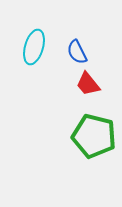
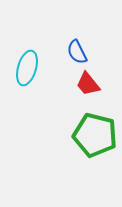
cyan ellipse: moved 7 px left, 21 px down
green pentagon: moved 1 px right, 1 px up
